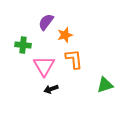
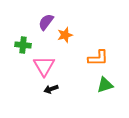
orange L-shape: moved 24 px right, 1 px up; rotated 95 degrees clockwise
